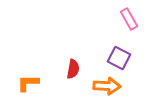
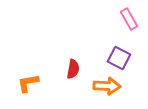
orange L-shape: rotated 10 degrees counterclockwise
